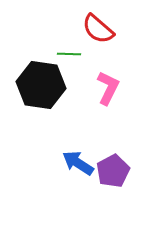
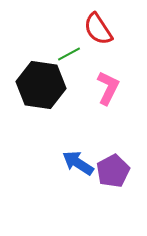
red semicircle: rotated 16 degrees clockwise
green line: rotated 30 degrees counterclockwise
